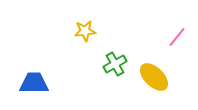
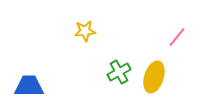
green cross: moved 4 px right, 8 px down
yellow ellipse: rotated 64 degrees clockwise
blue trapezoid: moved 5 px left, 3 px down
